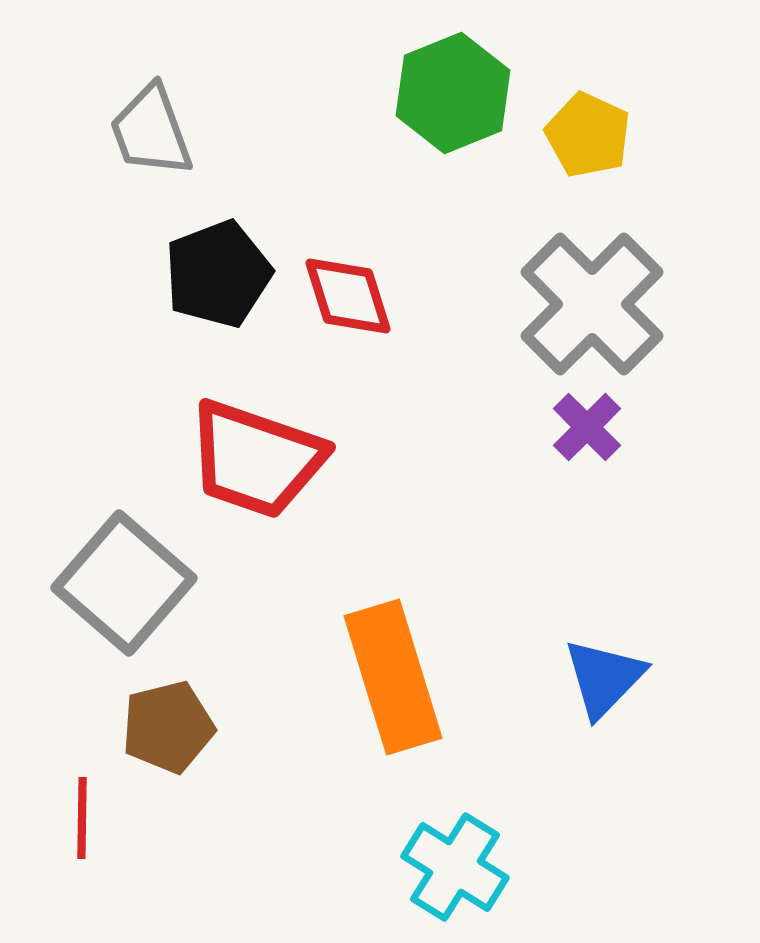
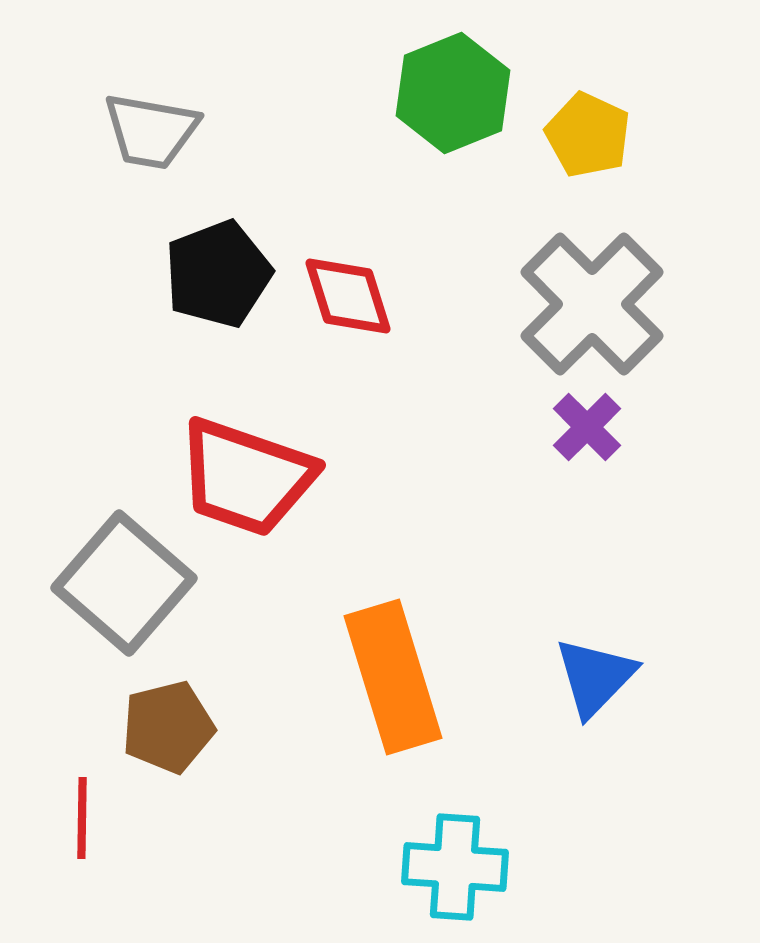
gray trapezoid: rotated 60 degrees counterclockwise
red trapezoid: moved 10 px left, 18 px down
blue triangle: moved 9 px left, 1 px up
cyan cross: rotated 28 degrees counterclockwise
